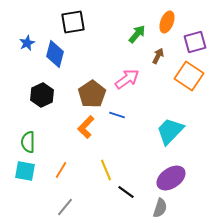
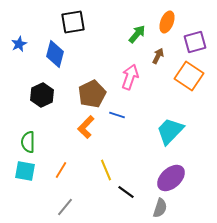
blue star: moved 8 px left, 1 px down
pink arrow: moved 3 px right, 2 px up; rotated 35 degrees counterclockwise
brown pentagon: rotated 8 degrees clockwise
purple ellipse: rotated 8 degrees counterclockwise
